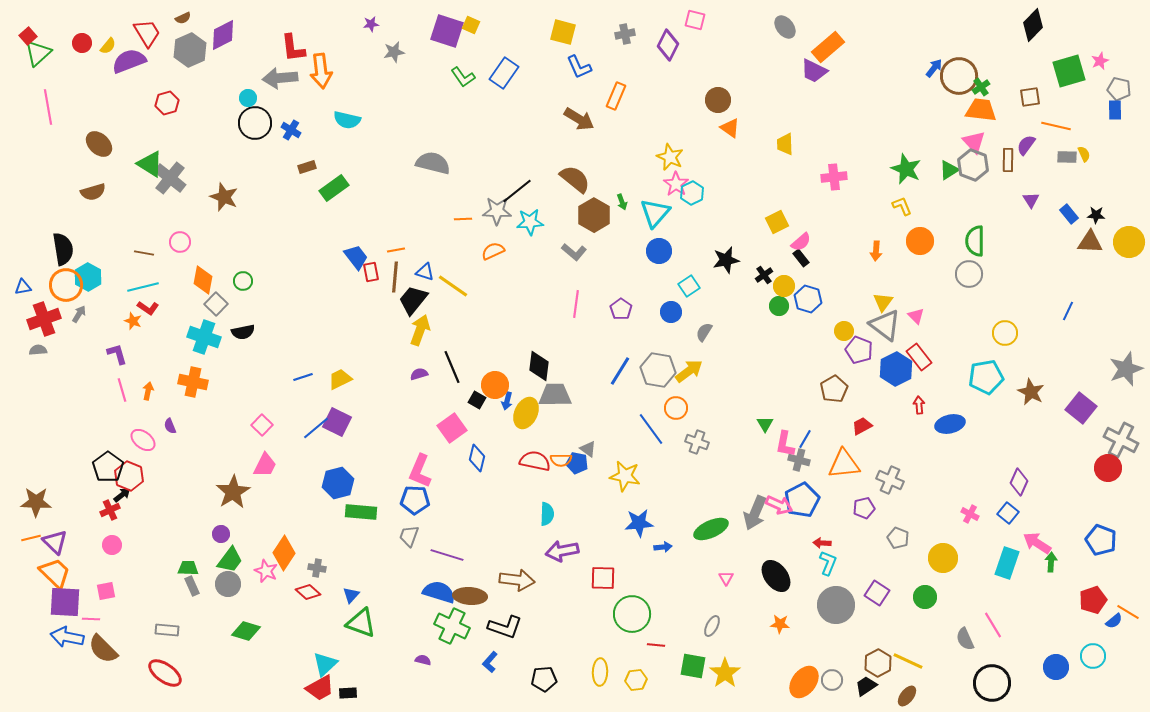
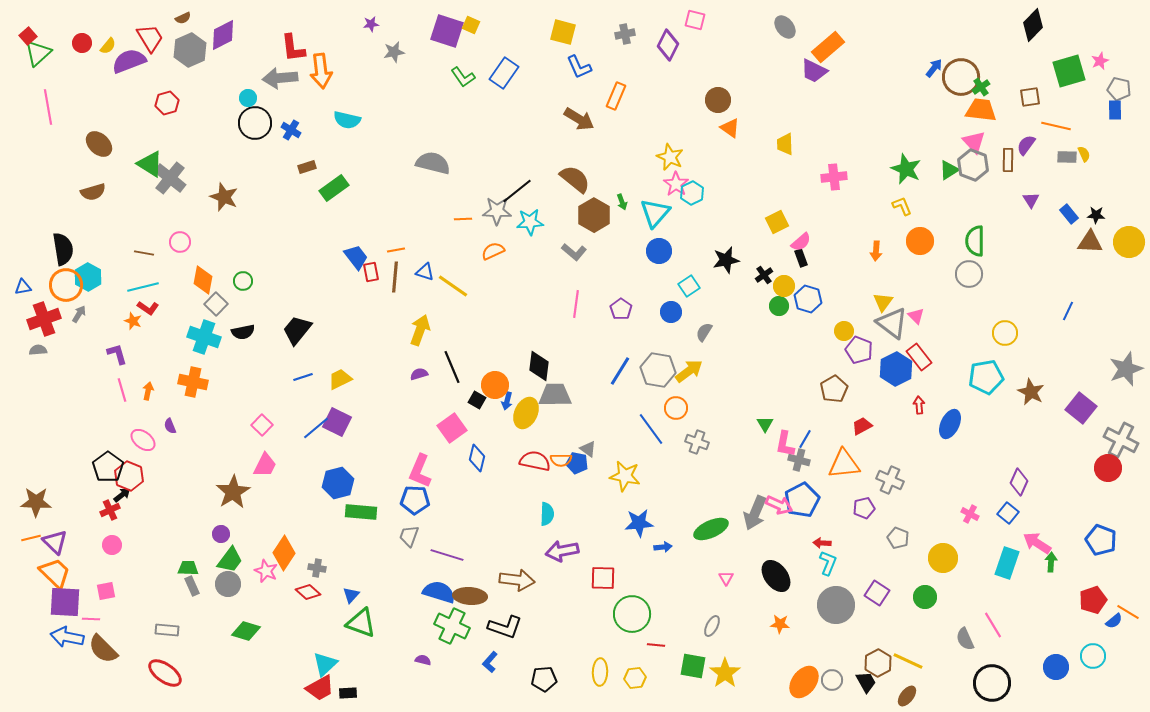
red trapezoid at (147, 33): moved 3 px right, 5 px down
brown circle at (959, 76): moved 2 px right, 1 px down
black rectangle at (801, 258): rotated 18 degrees clockwise
black trapezoid at (413, 300): moved 116 px left, 30 px down
gray triangle at (885, 325): moved 7 px right, 2 px up
blue ellipse at (950, 424): rotated 52 degrees counterclockwise
yellow hexagon at (636, 680): moved 1 px left, 2 px up
black trapezoid at (866, 686): moved 4 px up; rotated 95 degrees clockwise
